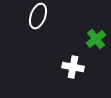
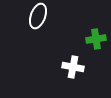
green cross: rotated 30 degrees clockwise
